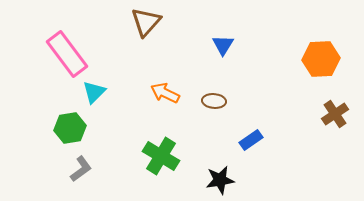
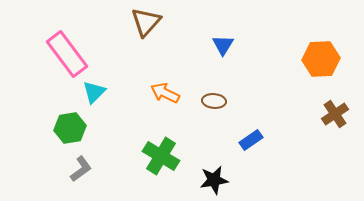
black star: moved 6 px left
